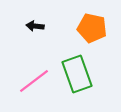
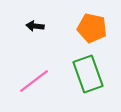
green rectangle: moved 11 px right
